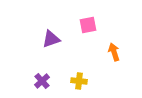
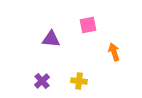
purple triangle: rotated 24 degrees clockwise
